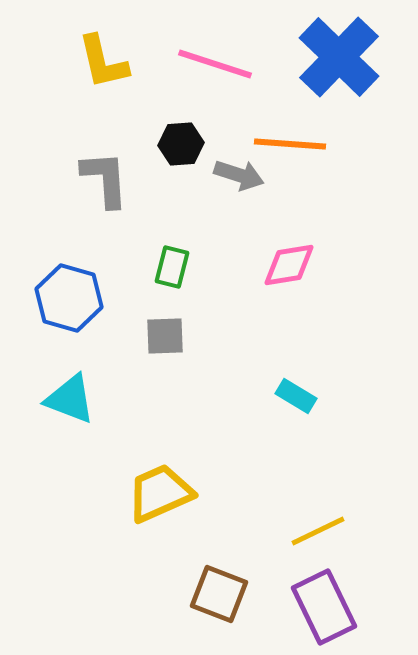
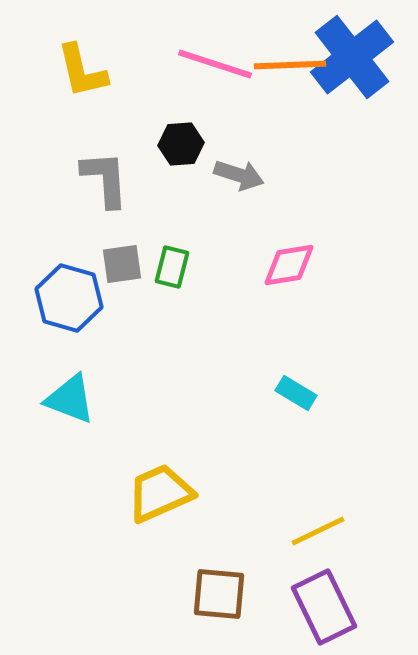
blue cross: moved 13 px right; rotated 8 degrees clockwise
yellow L-shape: moved 21 px left, 9 px down
orange line: moved 79 px up; rotated 6 degrees counterclockwise
gray square: moved 43 px left, 72 px up; rotated 6 degrees counterclockwise
cyan rectangle: moved 3 px up
brown square: rotated 16 degrees counterclockwise
